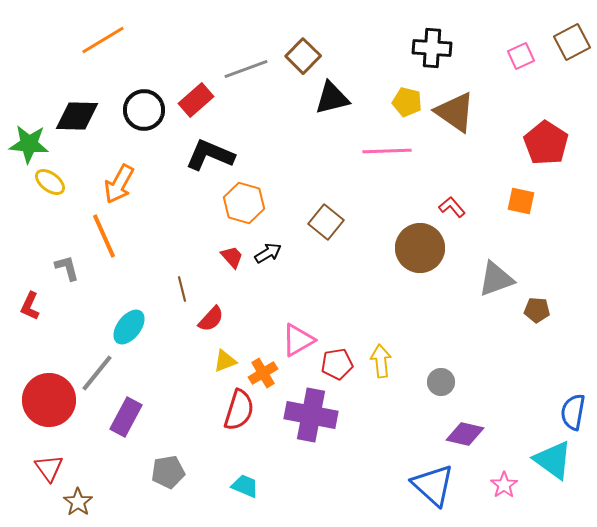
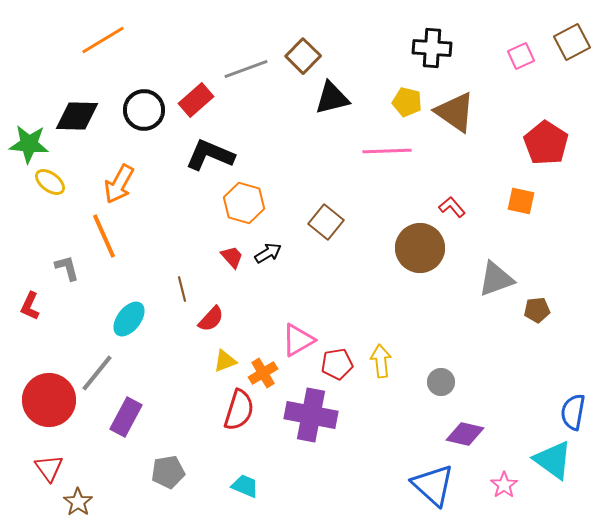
brown pentagon at (537, 310): rotated 10 degrees counterclockwise
cyan ellipse at (129, 327): moved 8 px up
